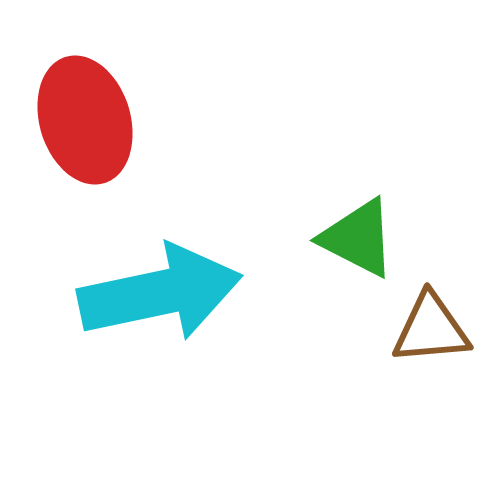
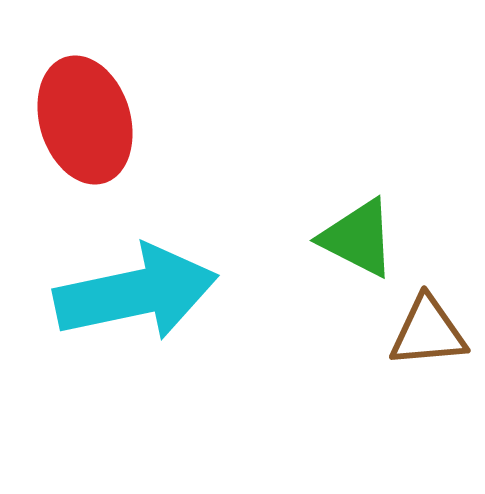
cyan arrow: moved 24 px left
brown triangle: moved 3 px left, 3 px down
